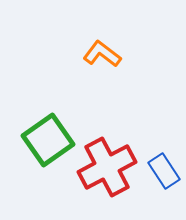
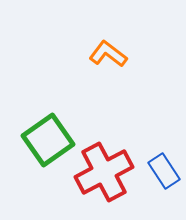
orange L-shape: moved 6 px right
red cross: moved 3 px left, 5 px down
